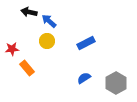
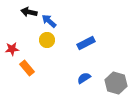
yellow circle: moved 1 px up
gray hexagon: rotated 15 degrees counterclockwise
